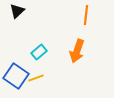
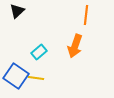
orange arrow: moved 2 px left, 5 px up
yellow line: rotated 28 degrees clockwise
